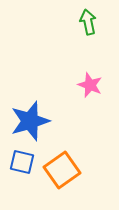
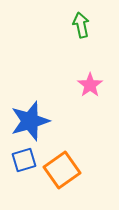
green arrow: moved 7 px left, 3 px down
pink star: rotated 15 degrees clockwise
blue square: moved 2 px right, 2 px up; rotated 30 degrees counterclockwise
